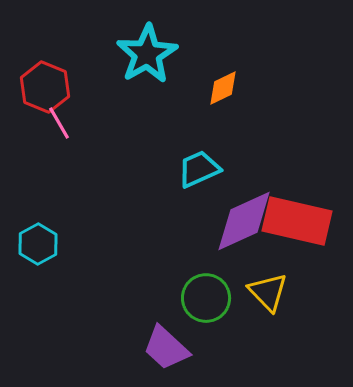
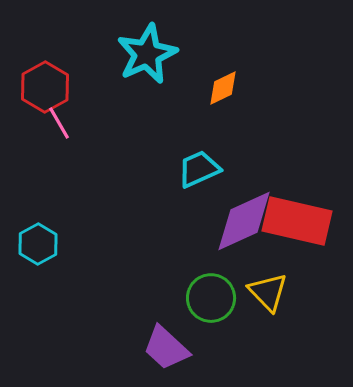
cyan star: rotated 6 degrees clockwise
red hexagon: rotated 9 degrees clockwise
green circle: moved 5 px right
